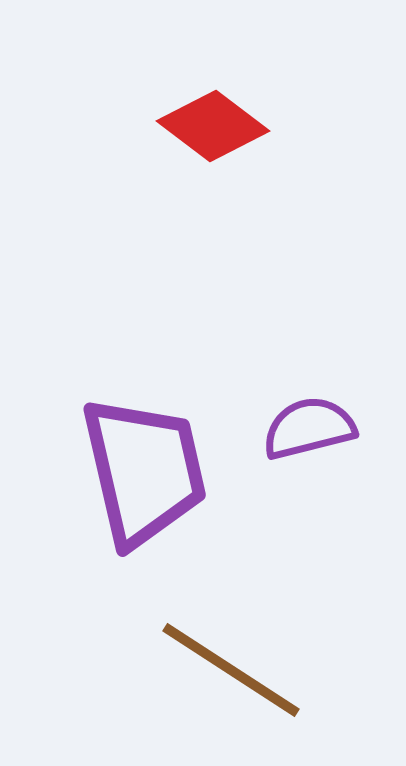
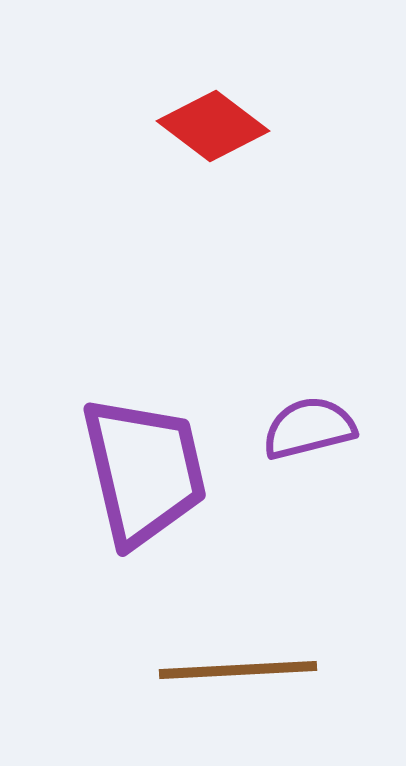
brown line: moved 7 px right; rotated 36 degrees counterclockwise
